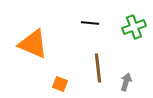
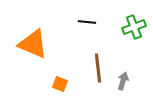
black line: moved 3 px left, 1 px up
gray arrow: moved 3 px left, 1 px up
